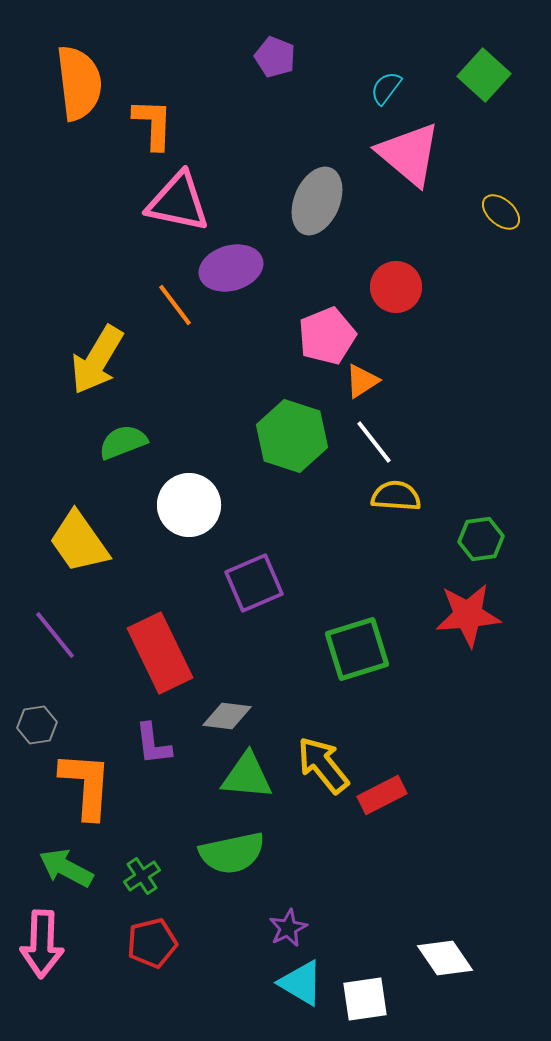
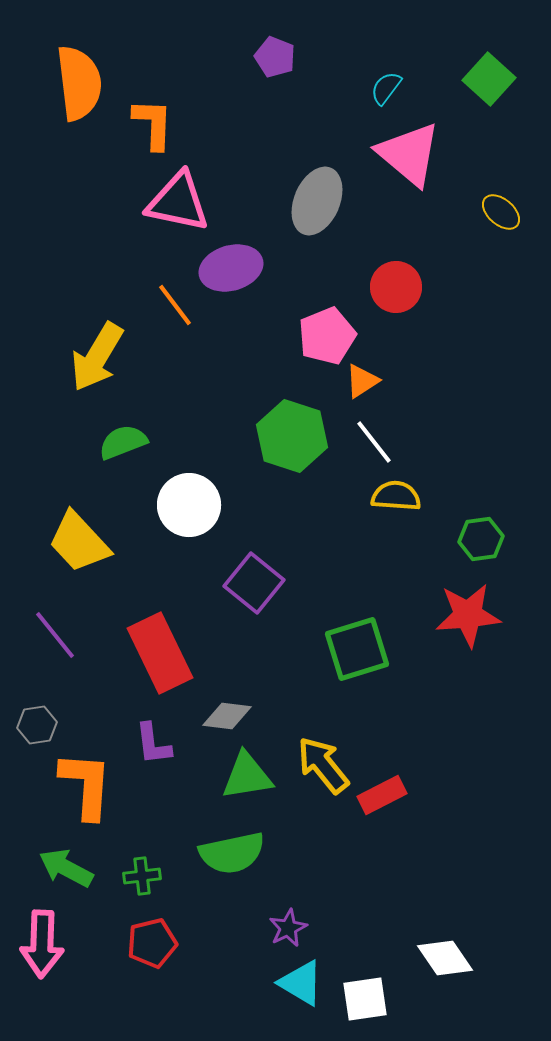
green square at (484, 75): moved 5 px right, 4 px down
yellow arrow at (97, 360): moved 3 px up
yellow trapezoid at (79, 542): rotated 8 degrees counterclockwise
purple square at (254, 583): rotated 28 degrees counterclockwise
green triangle at (247, 776): rotated 14 degrees counterclockwise
green cross at (142, 876): rotated 27 degrees clockwise
